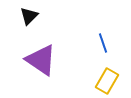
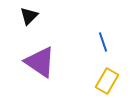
blue line: moved 1 px up
purple triangle: moved 1 px left, 2 px down
